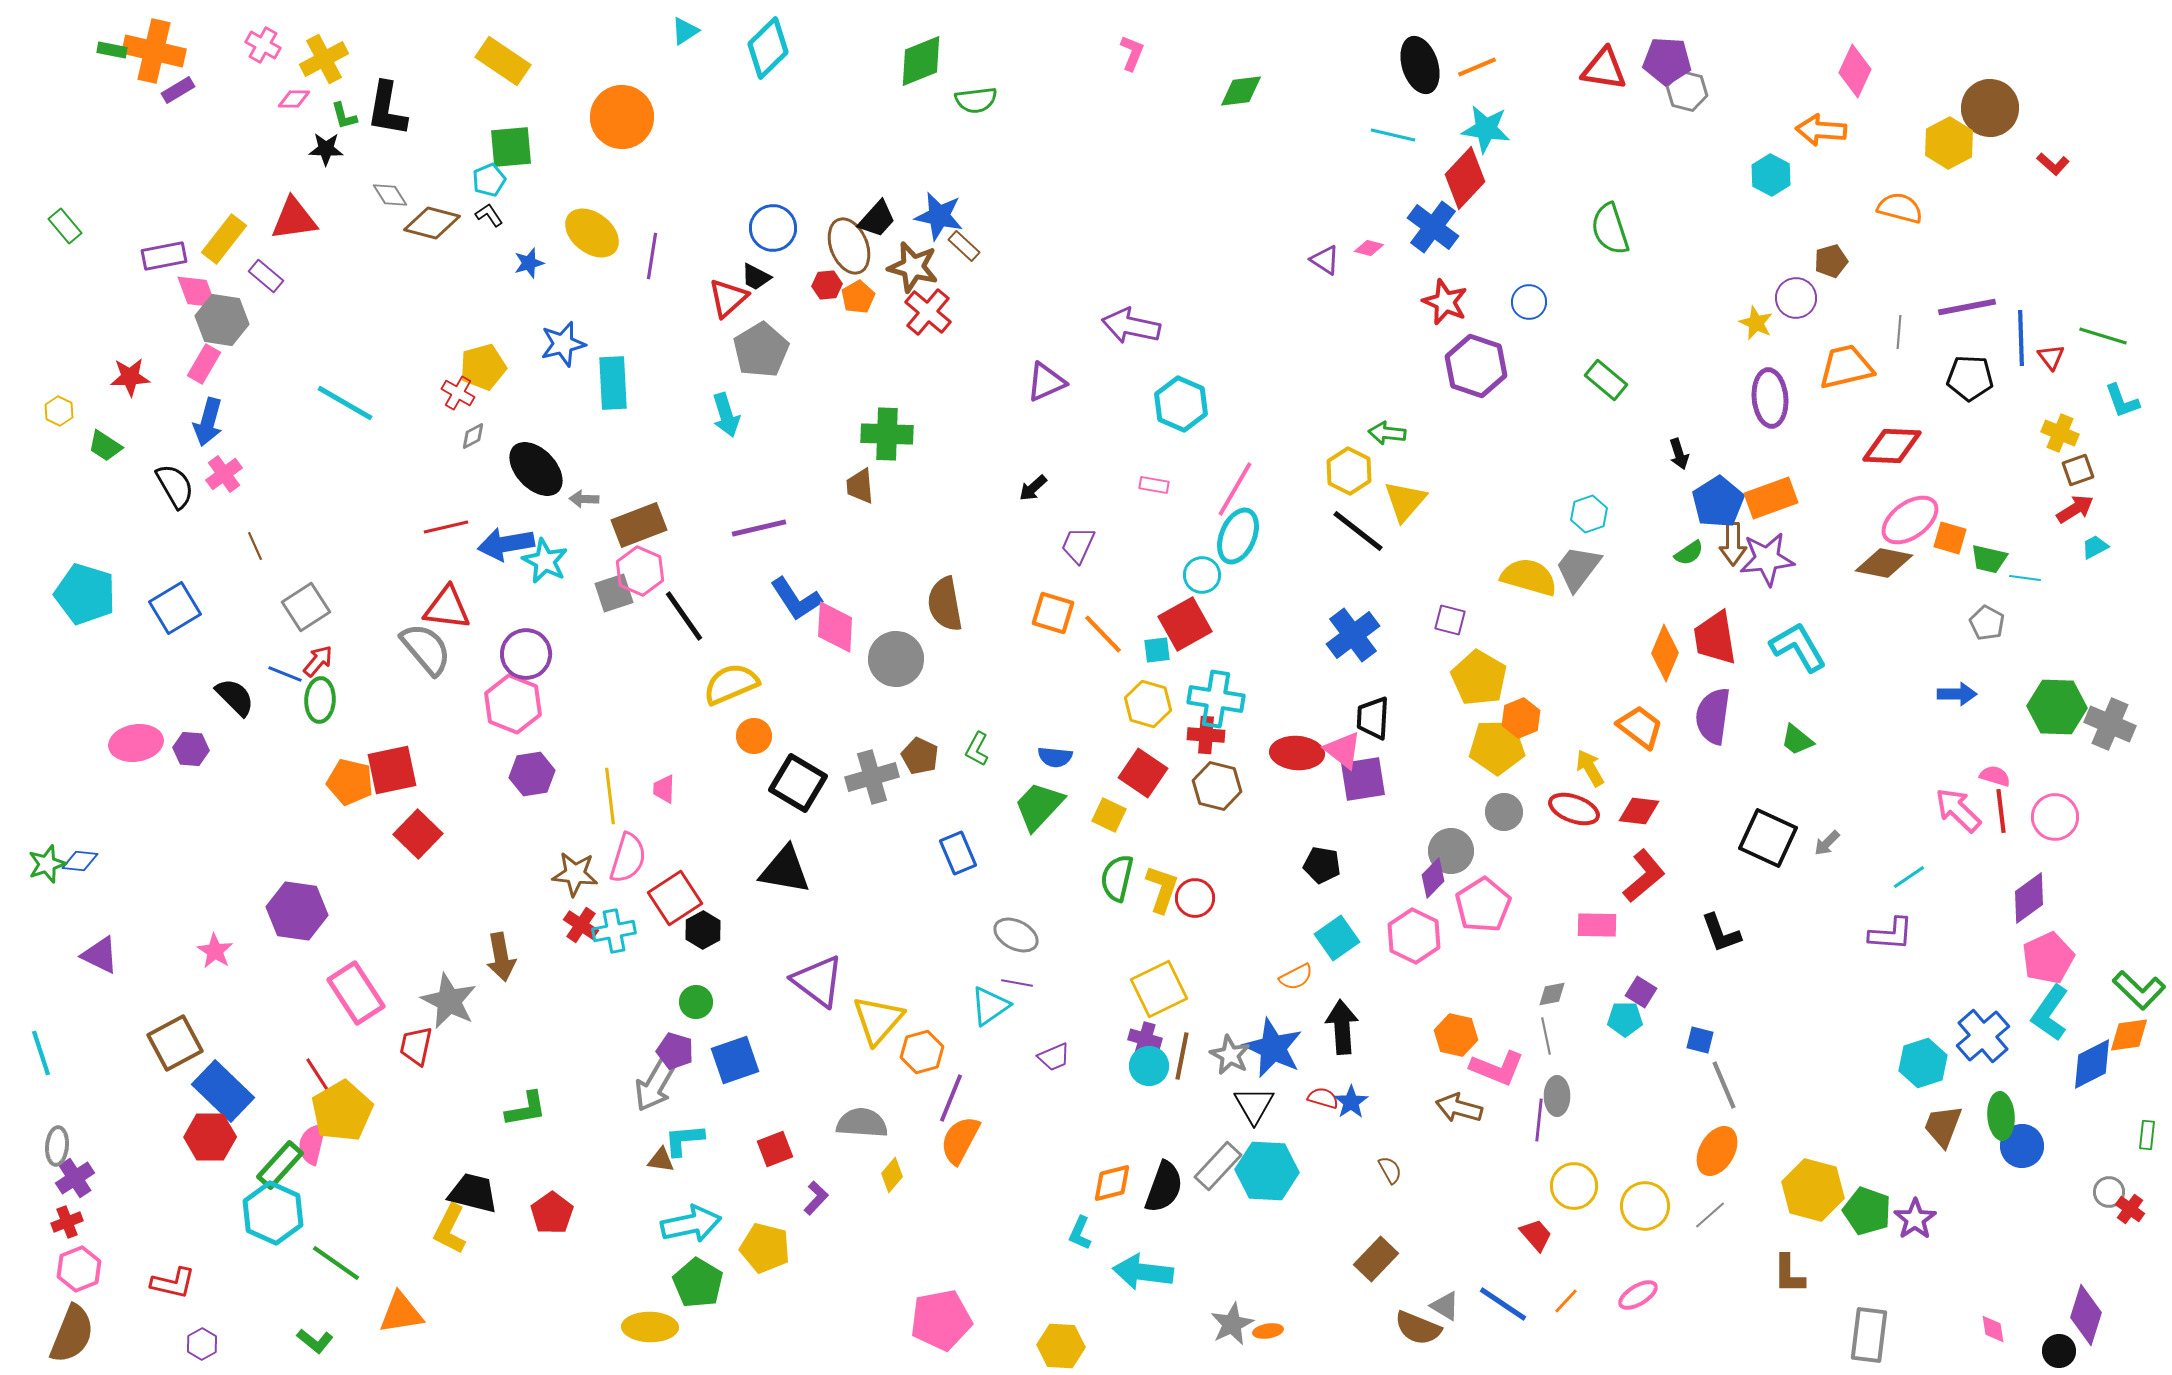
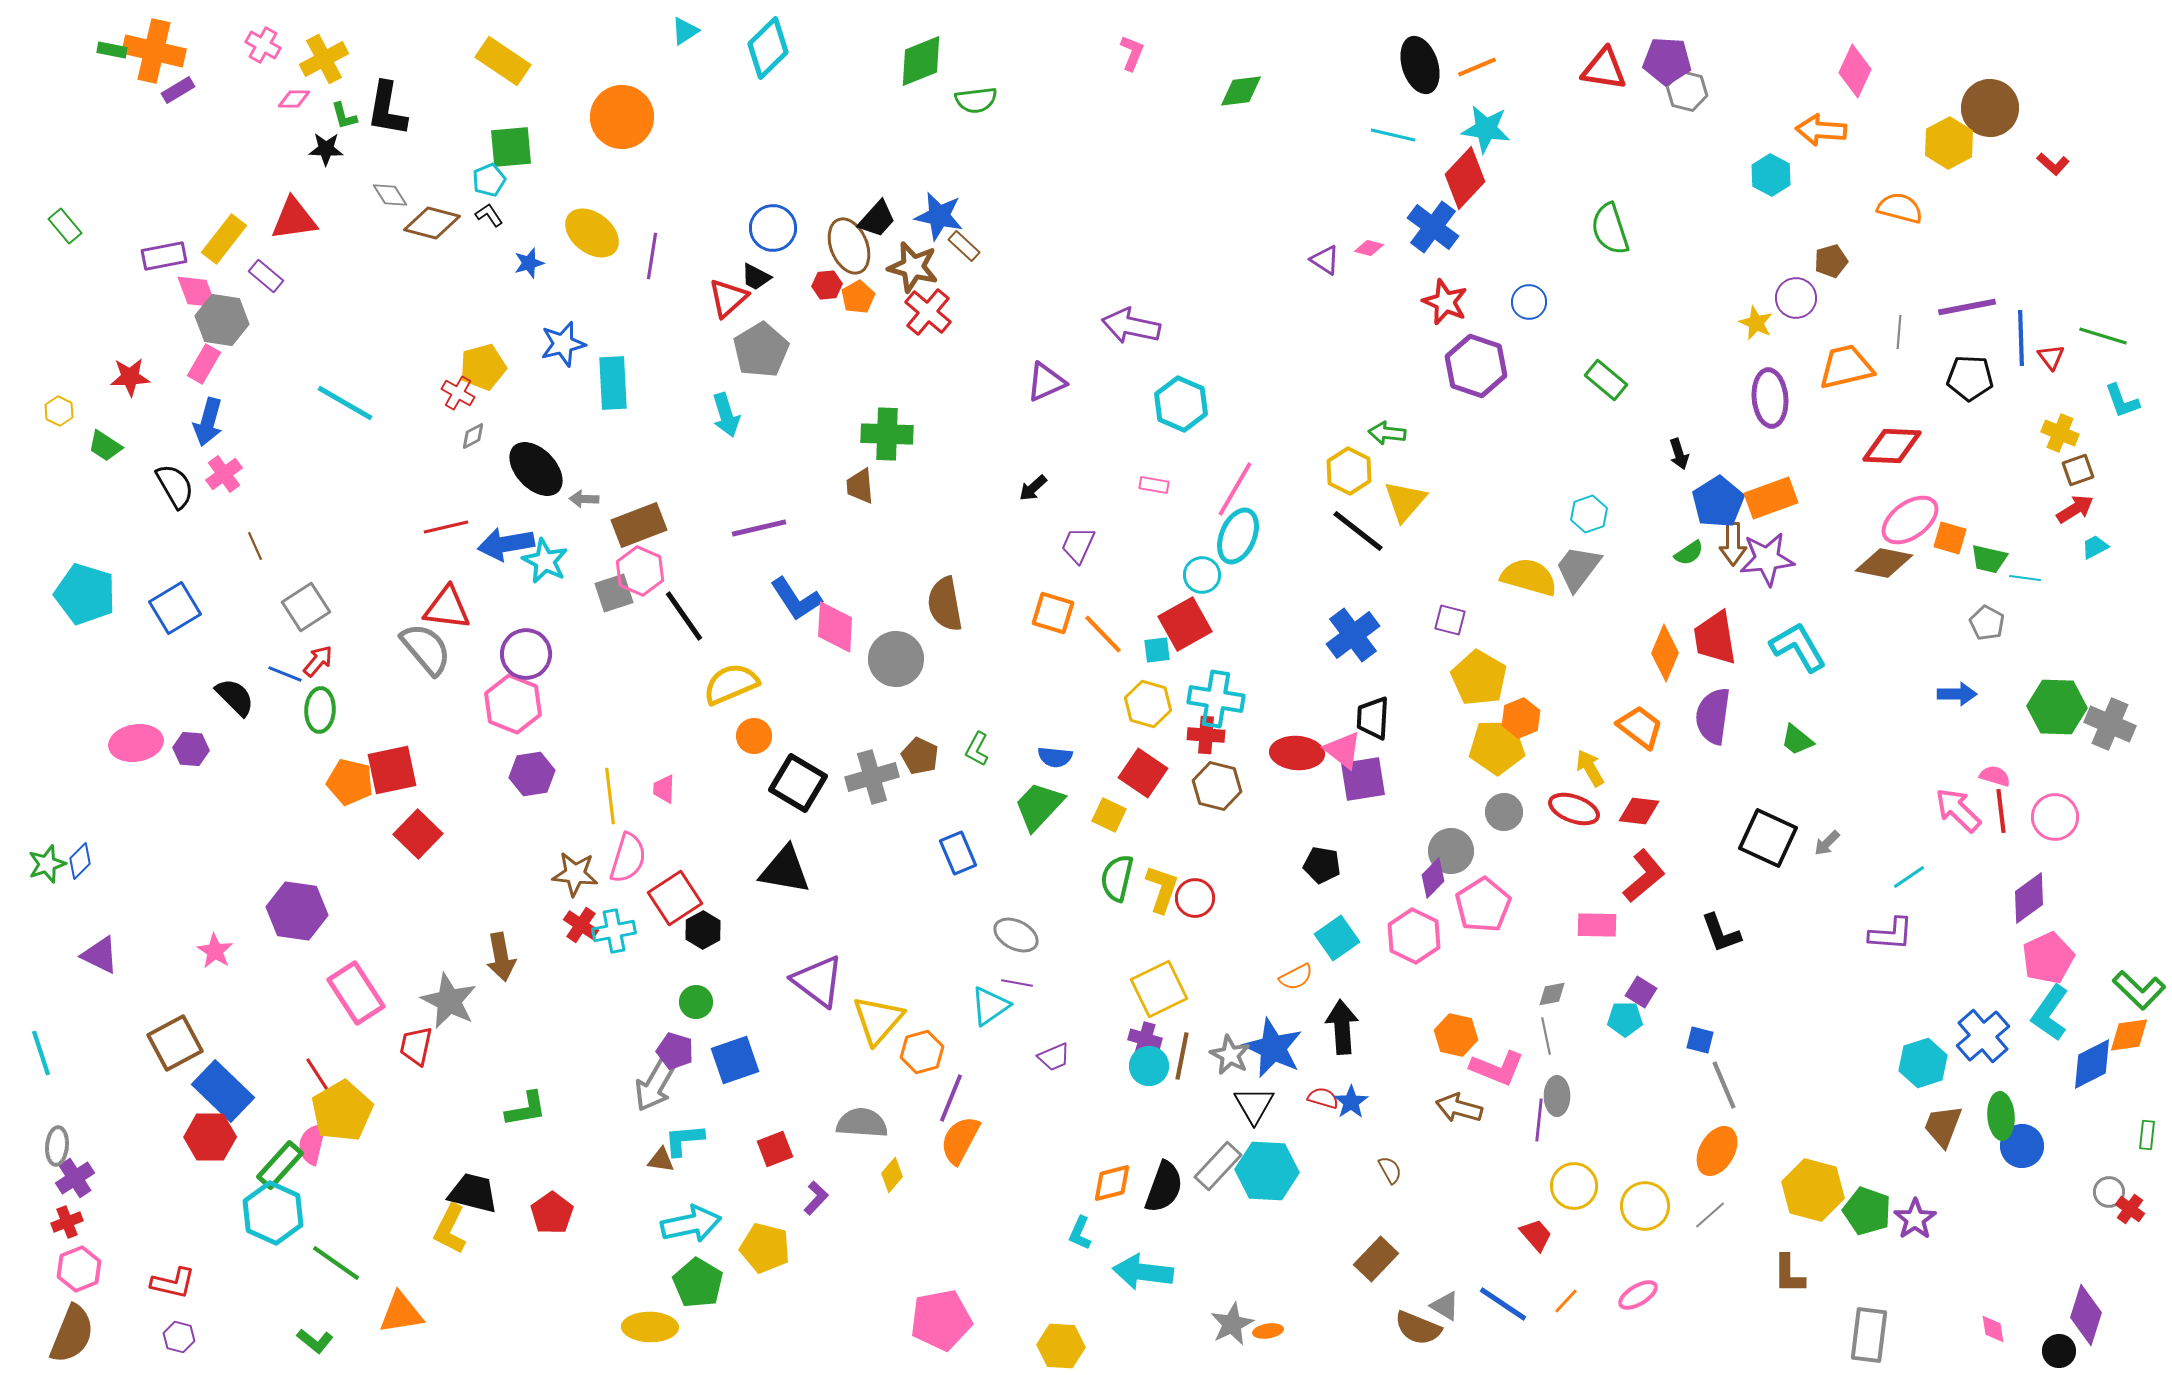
green ellipse at (320, 700): moved 10 px down
blue diamond at (80, 861): rotated 51 degrees counterclockwise
purple hexagon at (202, 1344): moved 23 px left, 7 px up; rotated 16 degrees counterclockwise
